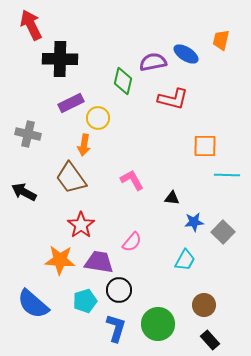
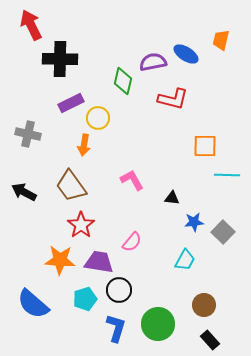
brown trapezoid: moved 8 px down
cyan pentagon: moved 2 px up
